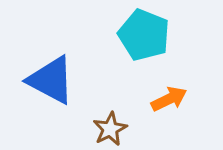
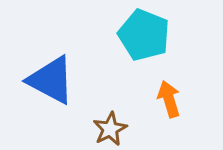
orange arrow: rotated 81 degrees counterclockwise
